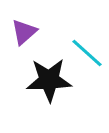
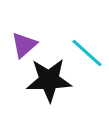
purple triangle: moved 13 px down
